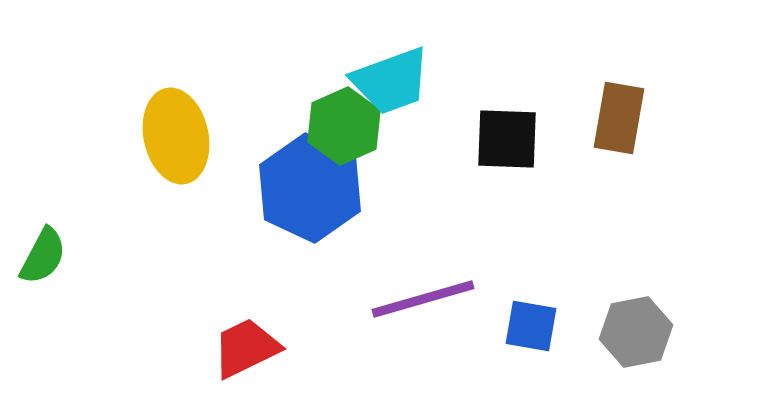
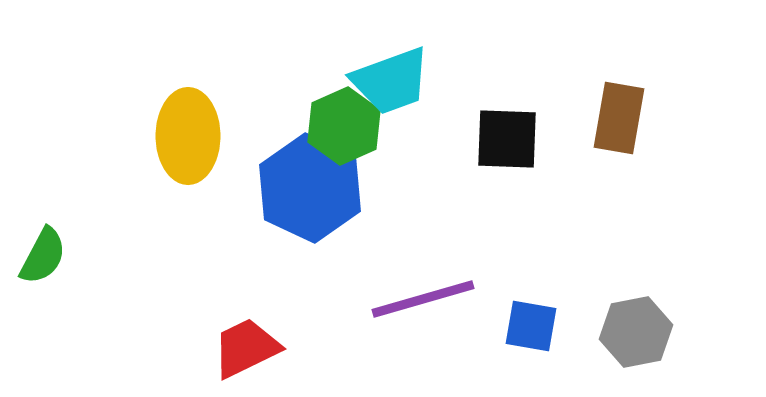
yellow ellipse: moved 12 px right; rotated 12 degrees clockwise
